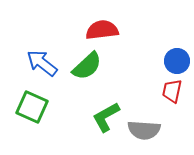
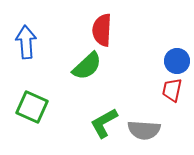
red semicircle: rotated 80 degrees counterclockwise
blue arrow: moved 16 px left, 21 px up; rotated 48 degrees clockwise
red trapezoid: moved 1 px up
green L-shape: moved 2 px left, 6 px down
